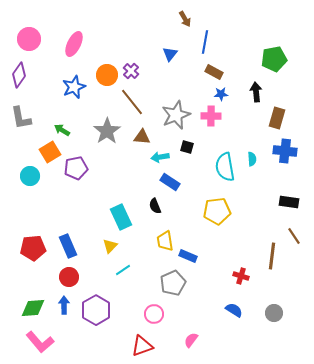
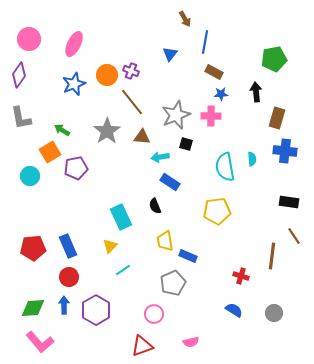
purple cross at (131, 71): rotated 21 degrees counterclockwise
blue star at (74, 87): moved 3 px up
black square at (187, 147): moved 1 px left, 3 px up
pink semicircle at (191, 340): moved 2 px down; rotated 140 degrees counterclockwise
